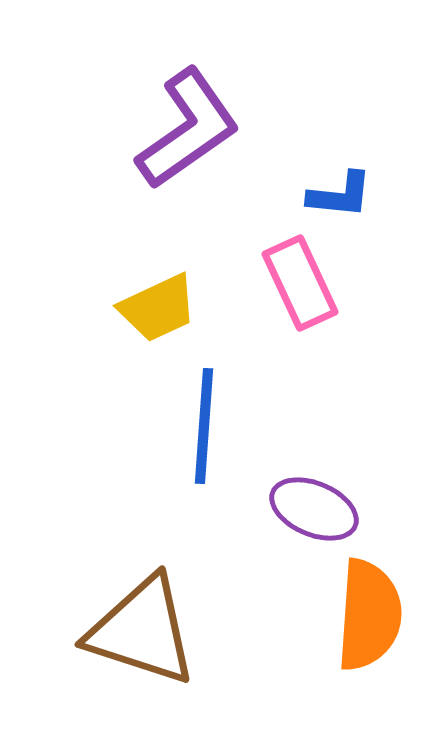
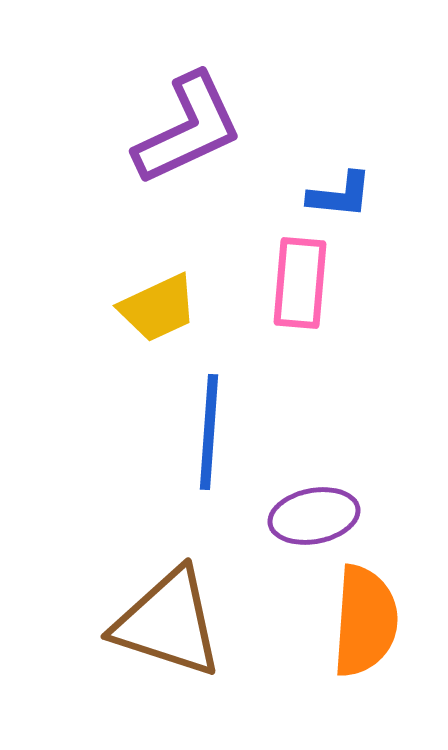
purple L-shape: rotated 10 degrees clockwise
pink rectangle: rotated 30 degrees clockwise
blue line: moved 5 px right, 6 px down
purple ellipse: moved 7 px down; rotated 34 degrees counterclockwise
orange semicircle: moved 4 px left, 6 px down
brown triangle: moved 26 px right, 8 px up
